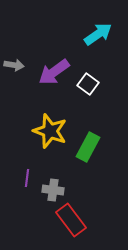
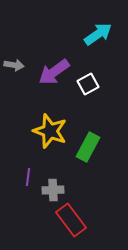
white square: rotated 25 degrees clockwise
purple line: moved 1 px right, 1 px up
gray cross: rotated 10 degrees counterclockwise
